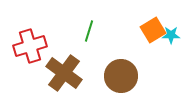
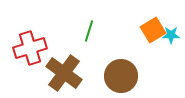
red cross: moved 2 px down
